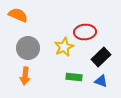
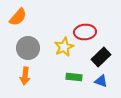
orange semicircle: moved 2 px down; rotated 108 degrees clockwise
